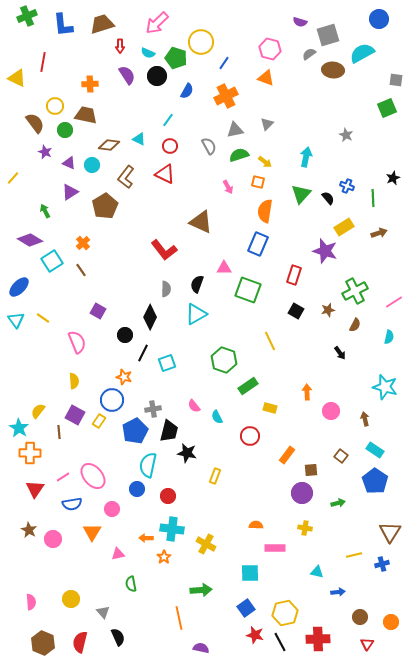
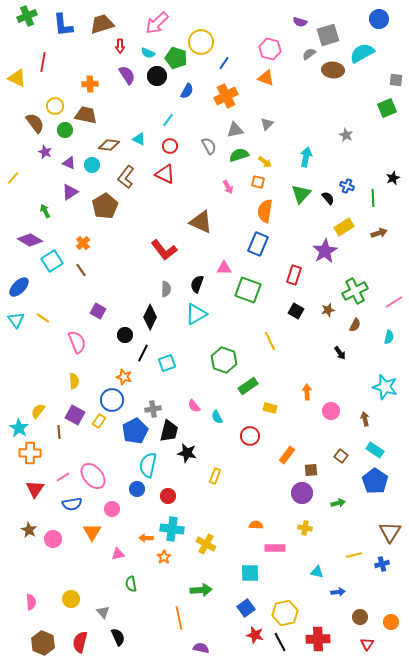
purple star at (325, 251): rotated 25 degrees clockwise
